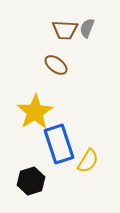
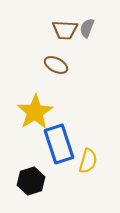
brown ellipse: rotated 10 degrees counterclockwise
yellow semicircle: rotated 15 degrees counterclockwise
